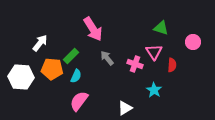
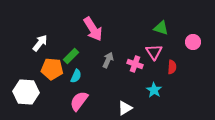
gray arrow: moved 1 px right, 2 px down; rotated 63 degrees clockwise
red semicircle: moved 2 px down
white hexagon: moved 5 px right, 15 px down
